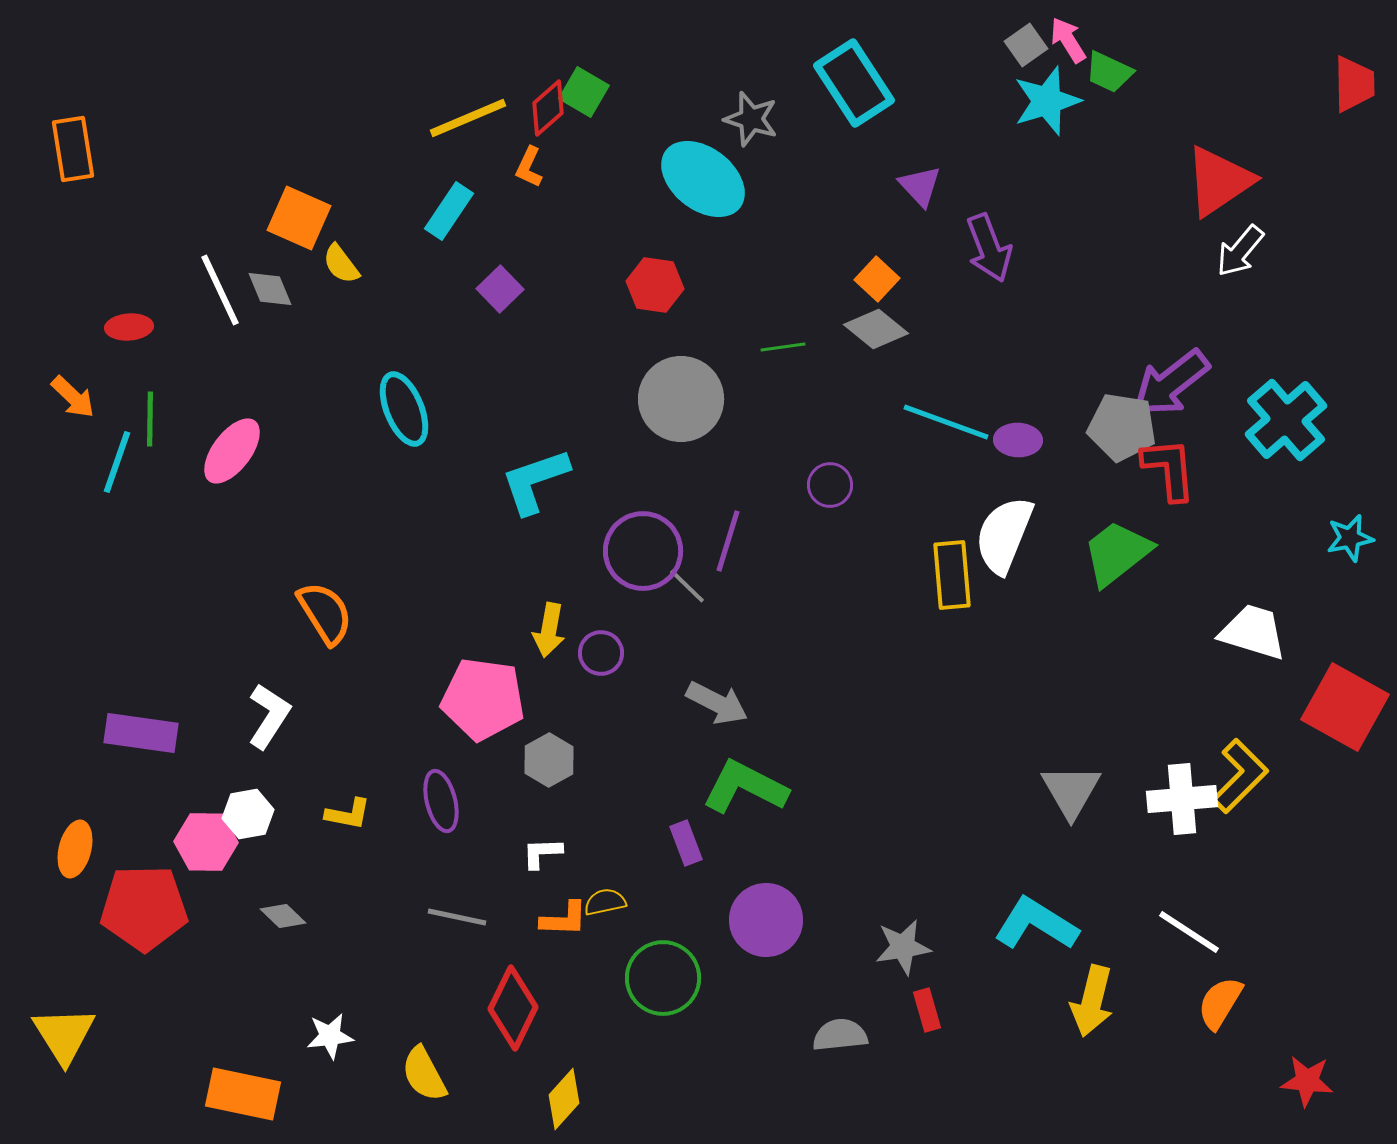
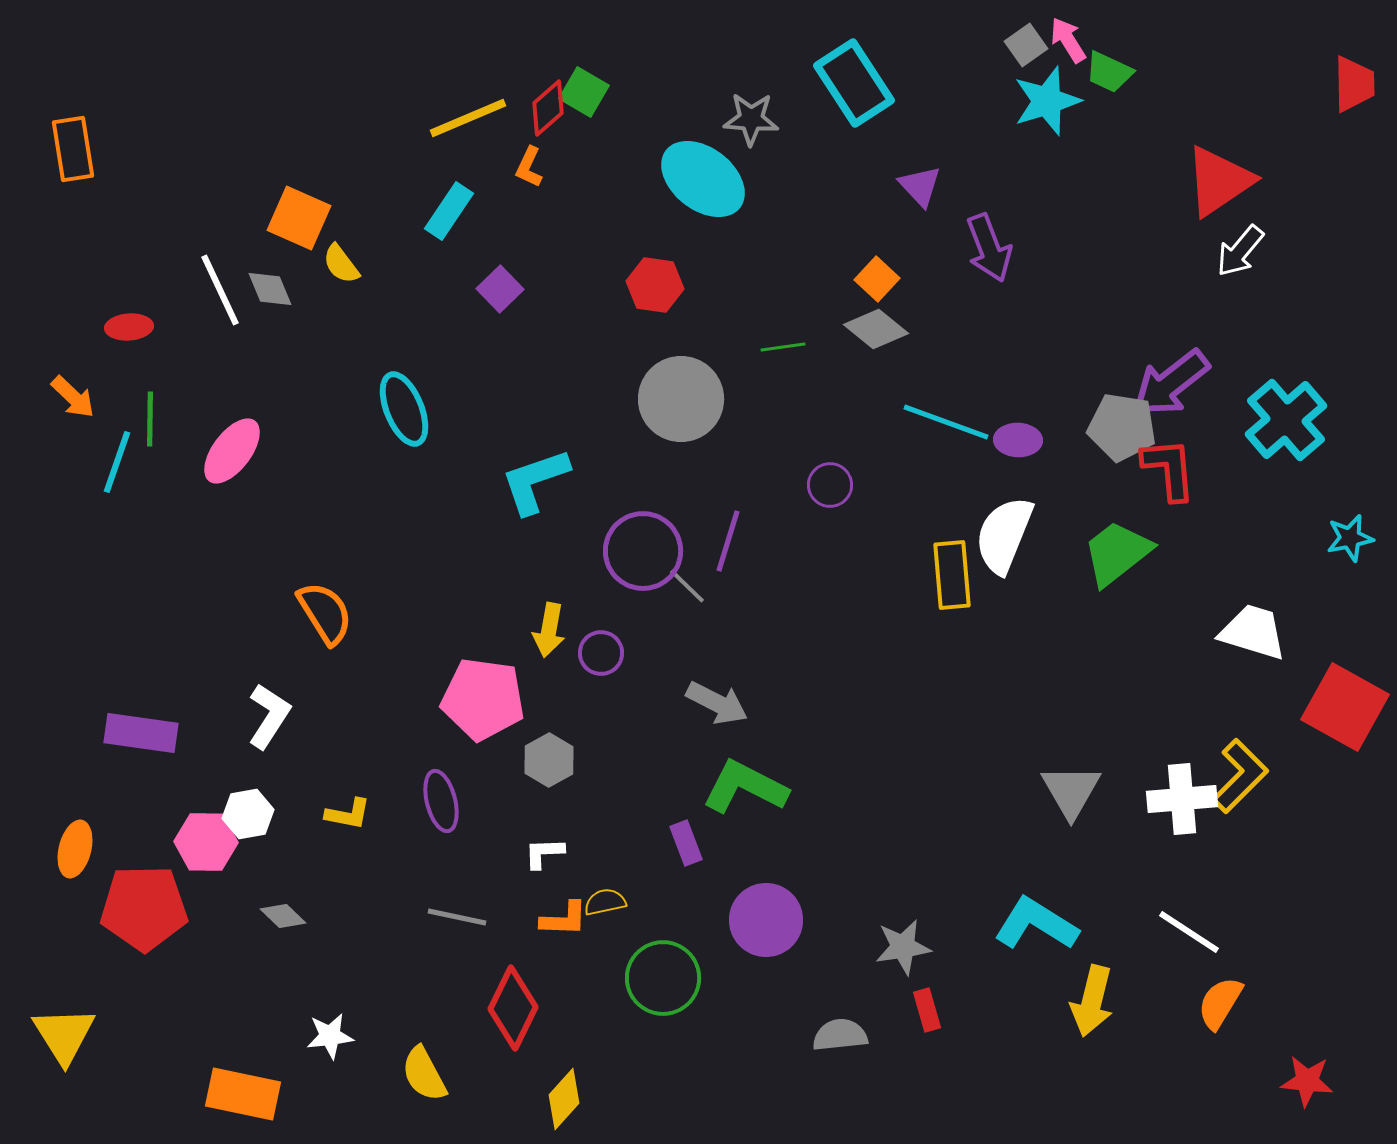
gray star at (751, 119): rotated 14 degrees counterclockwise
white L-shape at (542, 853): moved 2 px right
